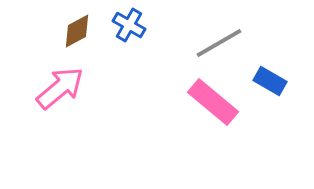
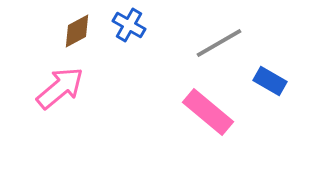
pink rectangle: moved 5 px left, 10 px down
